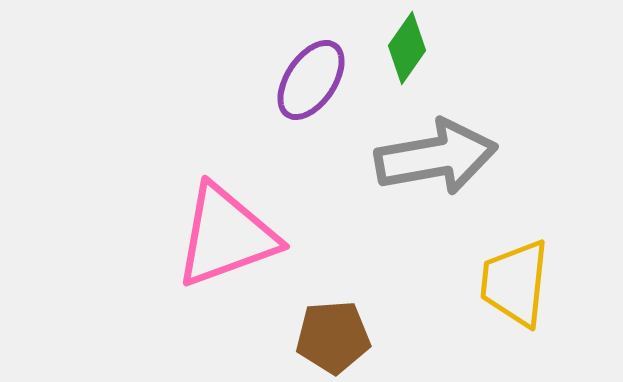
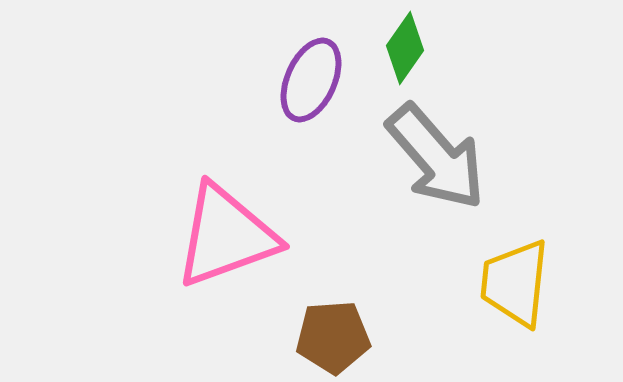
green diamond: moved 2 px left
purple ellipse: rotated 10 degrees counterclockwise
gray arrow: rotated 59 degrees clockwise
